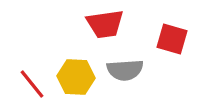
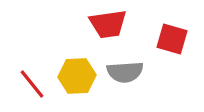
red trapezoid: moved 3 px right
gray semicircle: moved 2 px down
yellow hexagon: moved 1 px right, 1 px up; rotated 6 degrees counterclockwise
